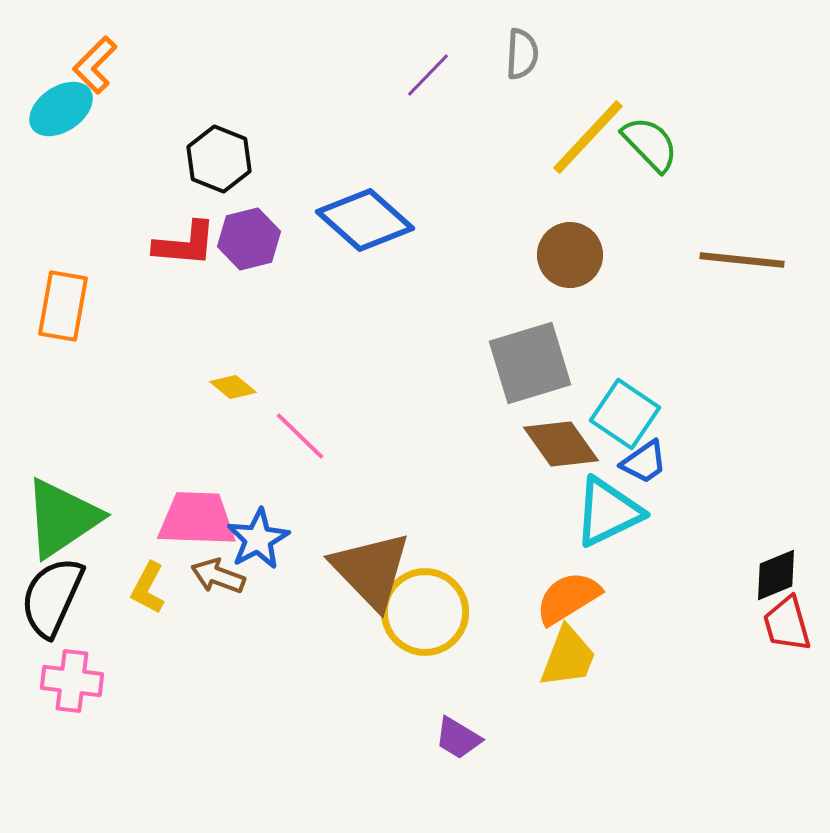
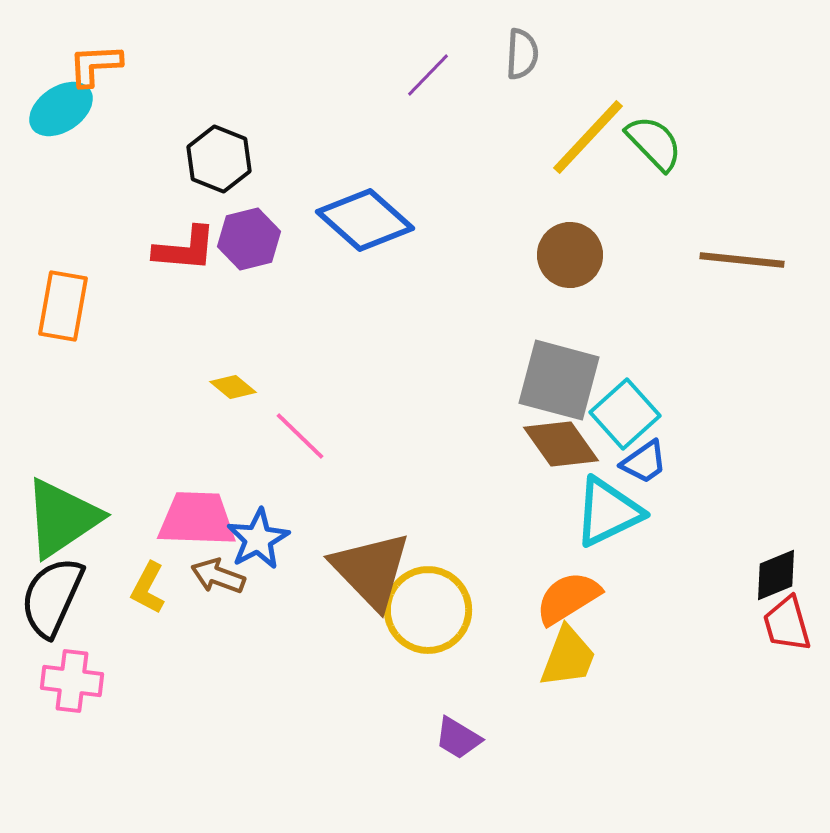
orange L-shape: rotated 42 degrees clockwise
green semicircle: moved 4 px right, 1 px up
red L-shape: moved 5 px down
gray square: moved 29 px right, 17 px down; rotated 32 degrees clockwise
cyan square: rotated 14 degrees clockwise
yellow circle: moved 3 px right, 2 px up
